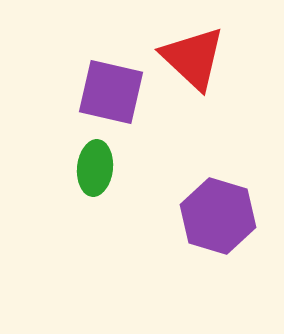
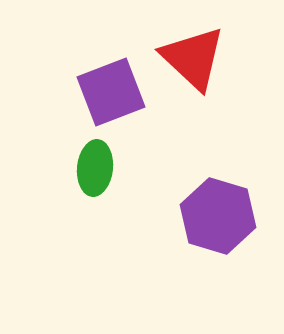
purple square: rotated 34 degrees counterclockwise
